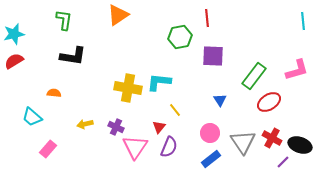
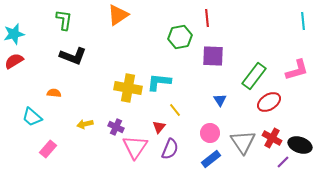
black L-shape: rotated 12 degrees clockwise
purple semicircle: moved 1 px right, 2 px down
